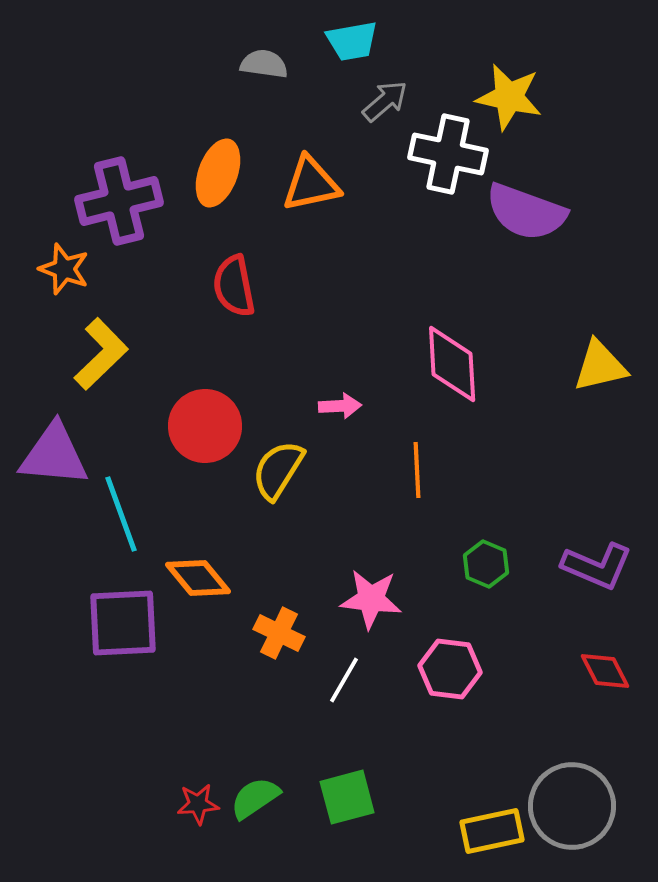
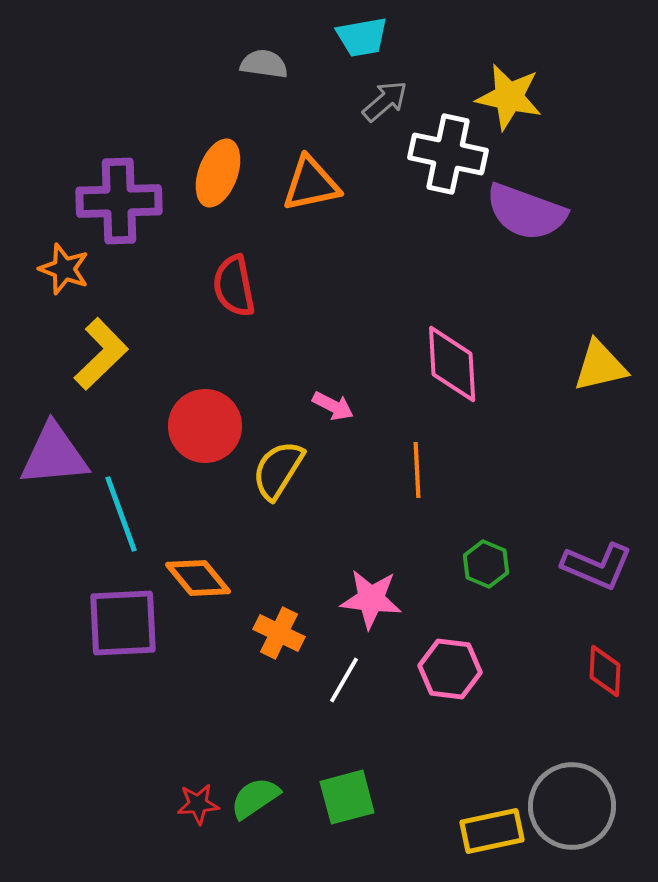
cyan trapezoid: moved 10 px right, 4 px up
purple cross: rotated 12 degrees clockwise
pink arrow: moved 7 px left; rotated 30 degrees clockwise
purple triangle: rotated 10 degrees counterclockwise
red diamond: rotated 30 degrees clockwise
